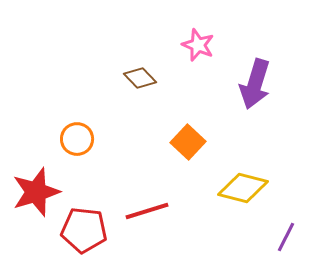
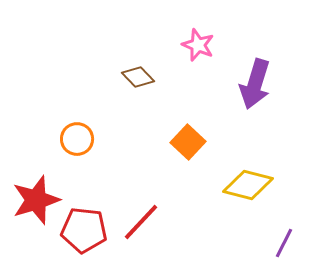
brown diamond: moved 2 px left, 1 px up
yellow diamond: moved 5 px right, 3 px up
red star: moved 8 px down
red line: moved 6 px left, 11 px down; rotated 30 degrees counterclockwise
purple line: moved 2 px left, 6 px down
